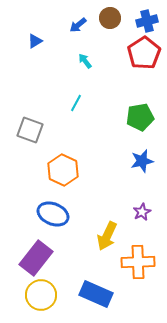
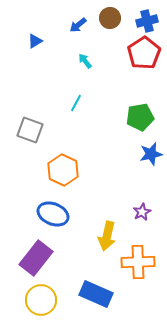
blue star: moved 9 px right, 7 px up
yellow arrow: rotated 12 degrees counterclockwise
yellow circle: moved 5 px down
